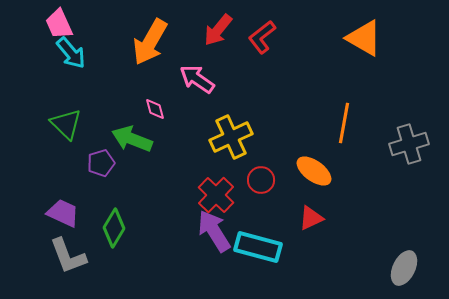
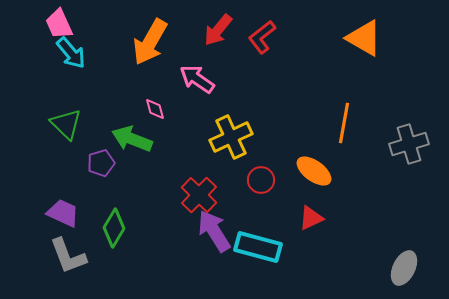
red cross: moved 17 px left
